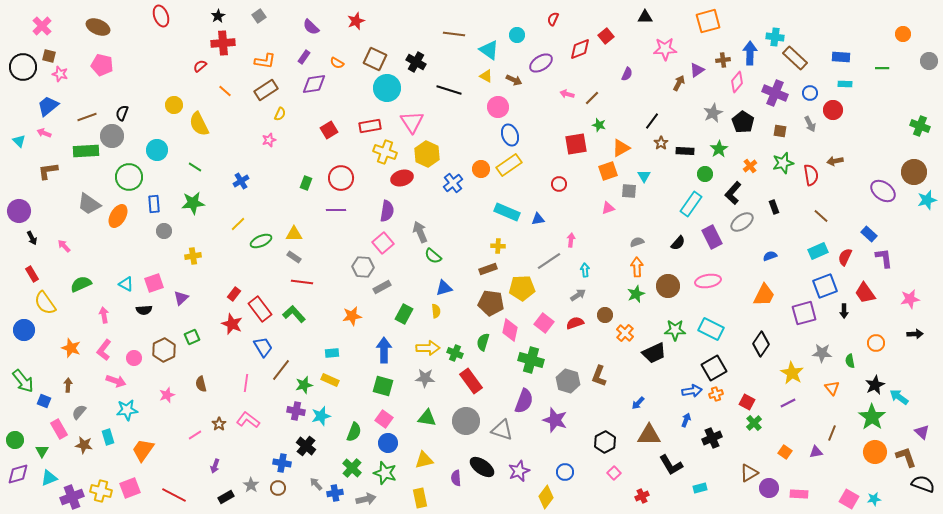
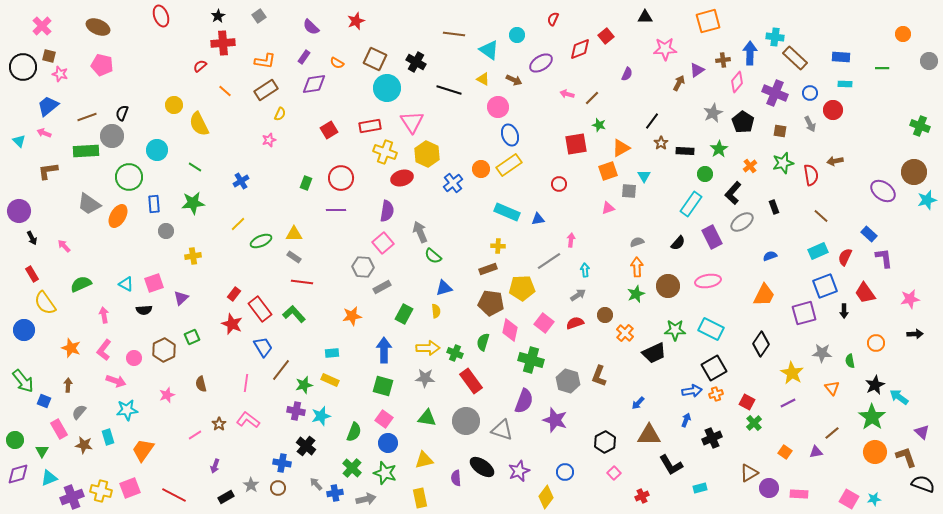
yellow triangle at (486, 76): moved 3 px left, 3 px down
gray circle at (164, 231): moved 2 px right
brown line at (832, 433): rotated 28 degrees clockwise
